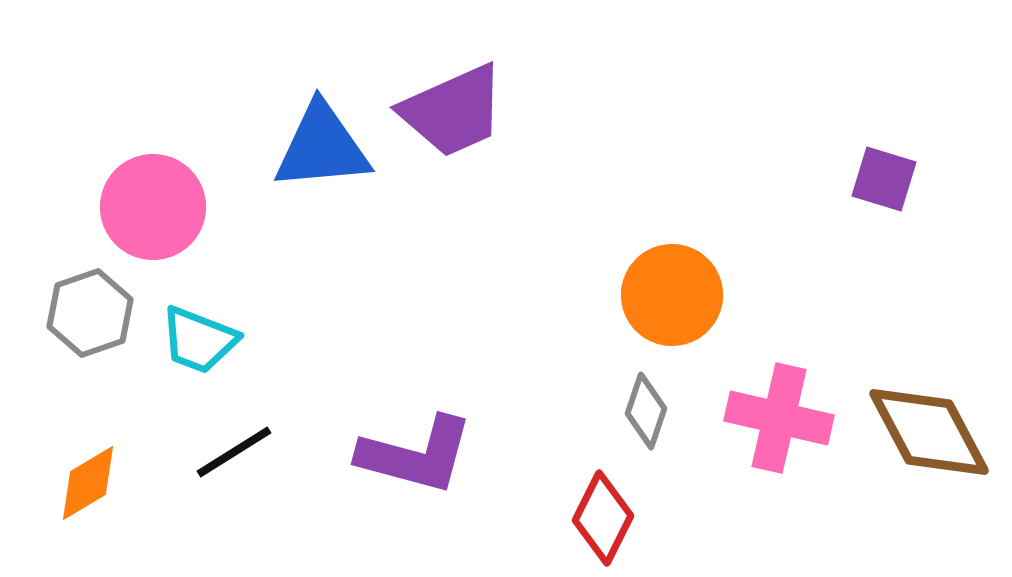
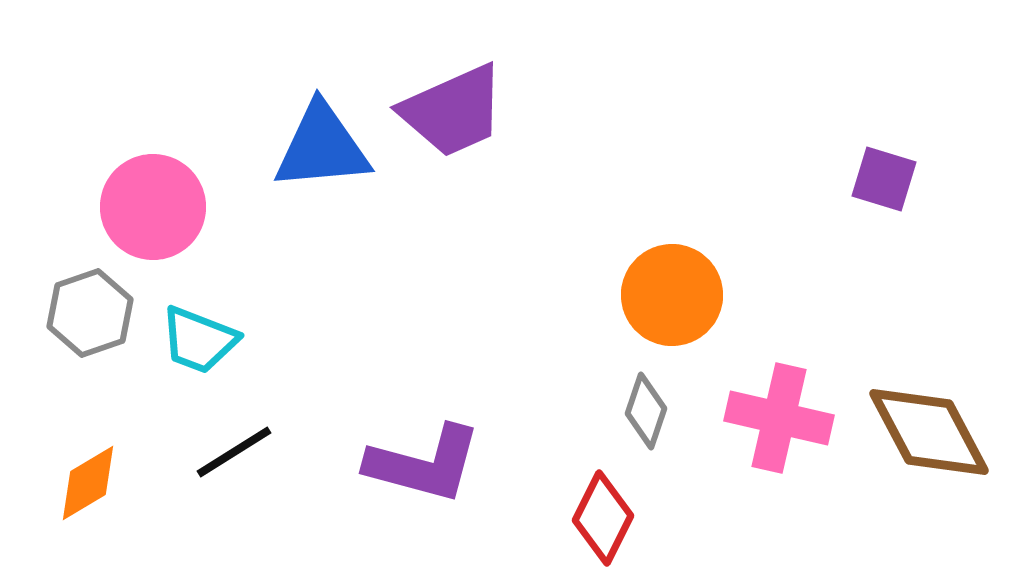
purple L-shape: moved 8 px right, 9 px down
